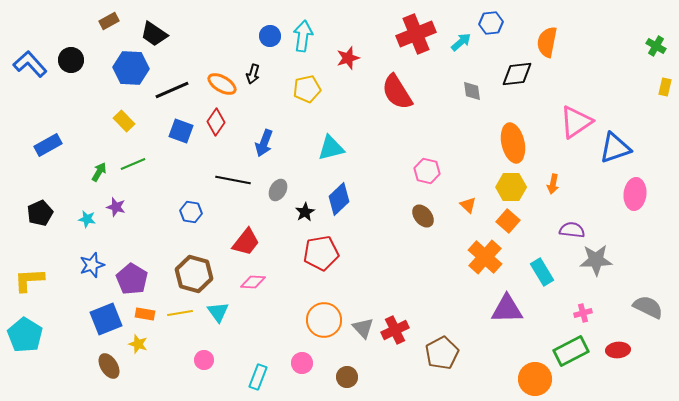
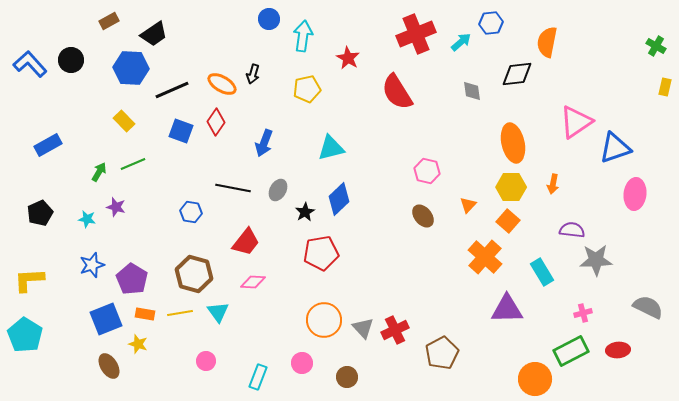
black trapezoid at (154, 34): rotated 68 degrees counterclockwise
blue circle at (270, 36): moved 1 px left, 17 px up
red star at (348, 58): rotated 25 degrees counterclockwise
black line at (233, 180): moved 8 px down
orange triangle at (468, 205): rotated 30 degrees clockwise
pink circle at (204, 360): moved 2 px right, 1 px down
